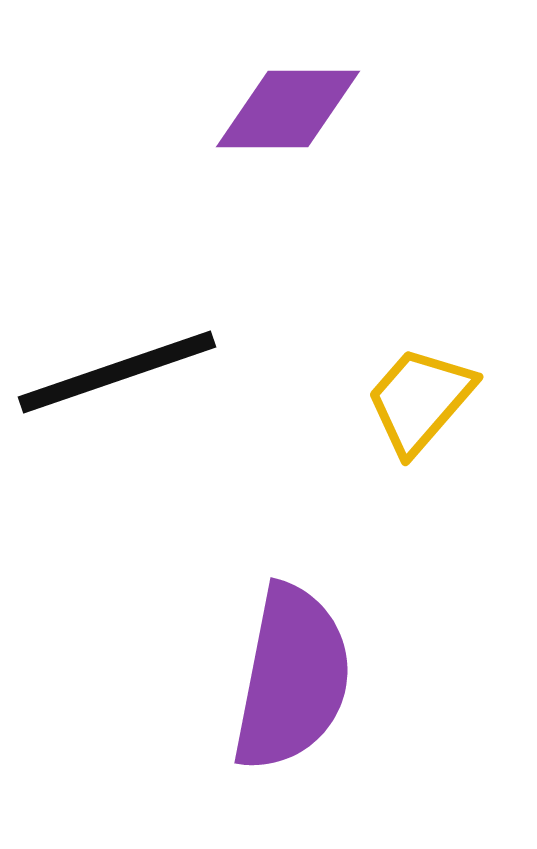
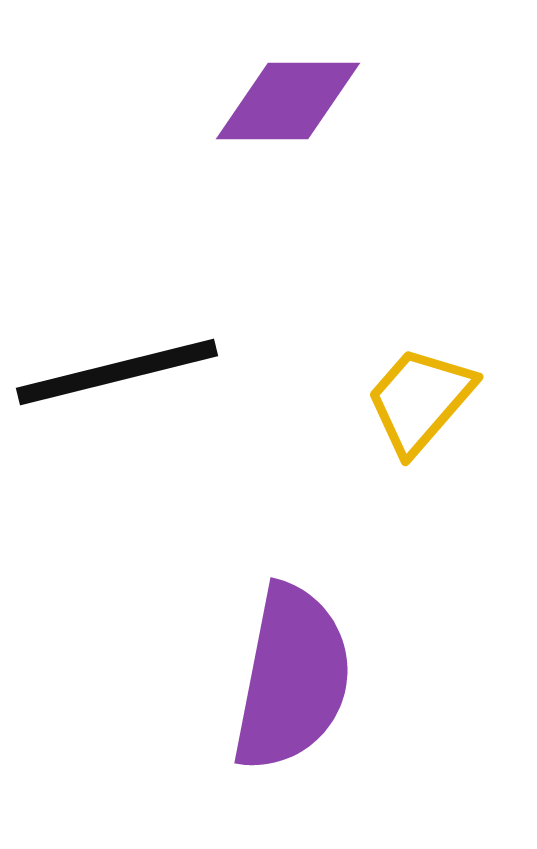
purple diamond: moved 8 px up
black line: rotated 5 degrees clockwise
